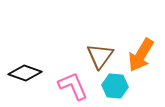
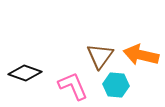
orange arrow: rotated 72 degrees clockwise
cyan hexagon: moved 1 px right, 1 px up
